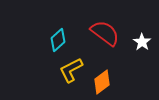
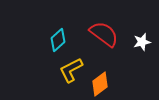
red semicircle: moved 1 px left, 1 px down
white star: rotated 24 degrees clockwise
orange diamond: moved 2 px left, 2 px down
